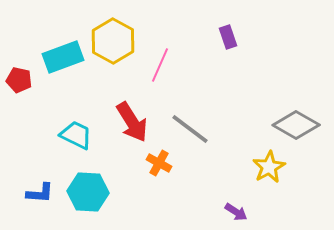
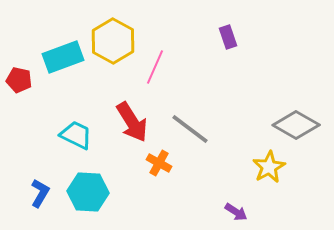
pink line: moved 5 px left, 2 px down
blue L-shape: rotated 64 degrees counterclockwise
